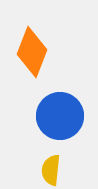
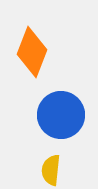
blue circle: moved 1 px right, 1 px up
